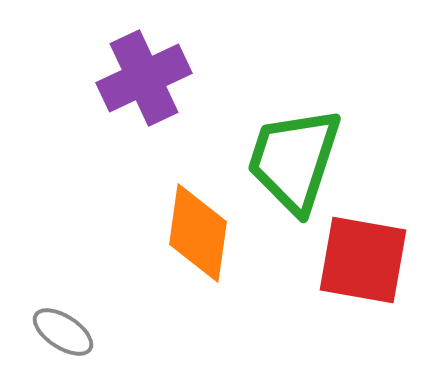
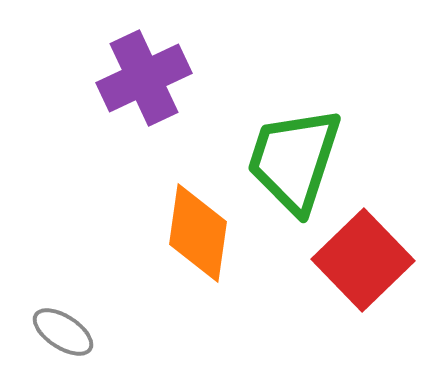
red square: rotated 36 degrees clockwise
